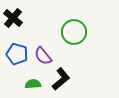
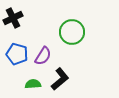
black cross: rotated 24 degrees clockwise
green circle: moved 2 px left
purple semicircle: rotated 108 degrees counterclockwise
black L-shape: moved 1 px left
